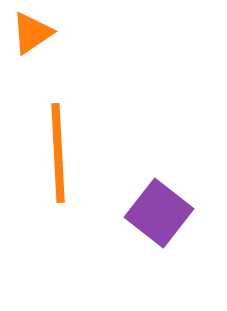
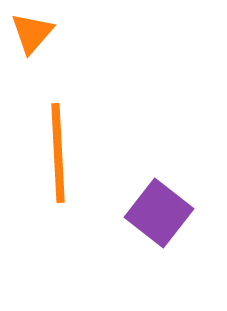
orange triangle: rotated 15 degrees counterclockwise
